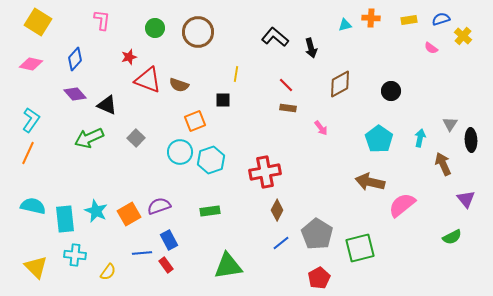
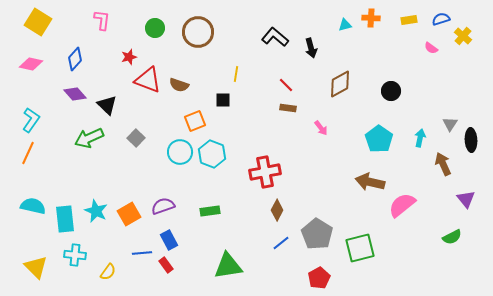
black triangle at (107, 105): rotated 20 degrees clockwise
cyan hexagon at (211, 160): moved 1 px right, 6 px up; rotated 20 degrees counterclockwise
purple semicircle at (159, 206): moved 4 px right
